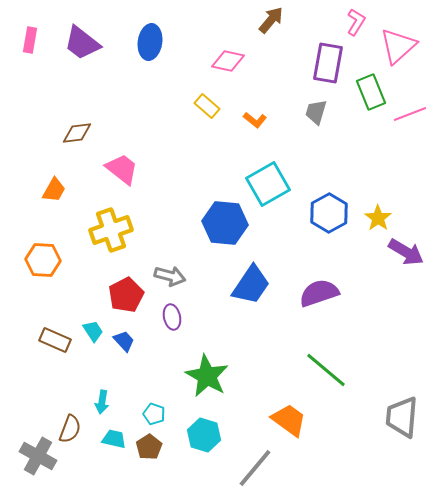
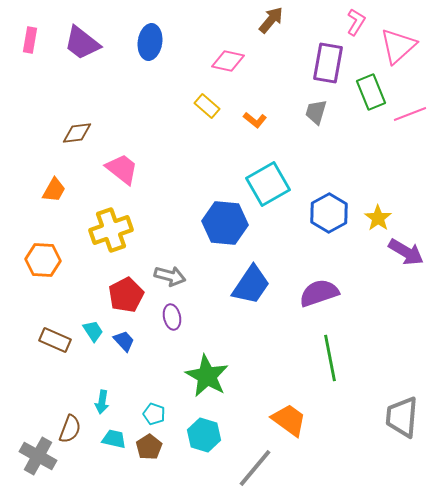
green line at (326, 370): moved 4 px right, 12 px up; rotated 39 degrees clockwise
